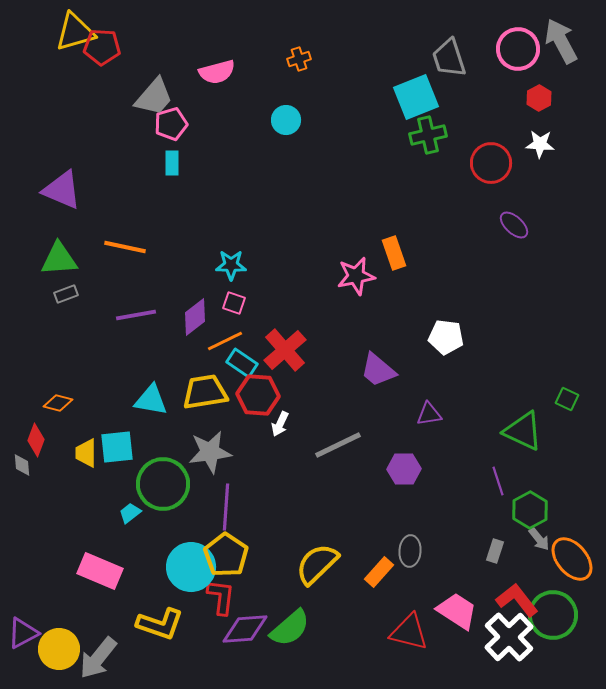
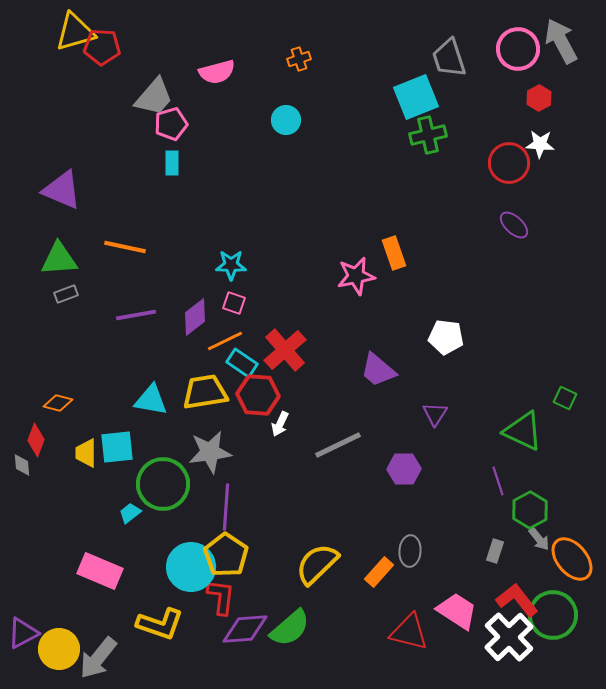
red circle at (491, 163): moved 18 px right
green square at (567, 399): moved 2 px left, 1 px up
purple triangle at (429, 414): moved 6 px right; rotated 48 degrees counterclockwise
